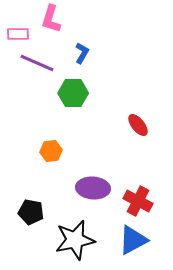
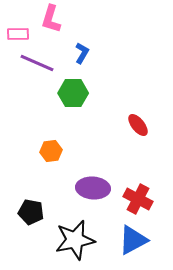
red cross: moved 2 px up
